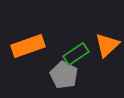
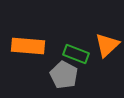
orange rectangle: rotated 24 degrees clockwise
green rectangle: rotated 55 degrees clockwise
